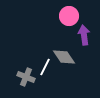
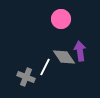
pink circle: moved 8 px left, 3 px down
purple arrow: moved 4 px left, 16 px down
